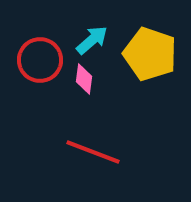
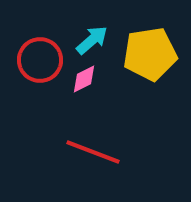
yellow pentagon: rotated 28 degrees counterclockwise
pink diamond: rotated 56 degrees clockwise
